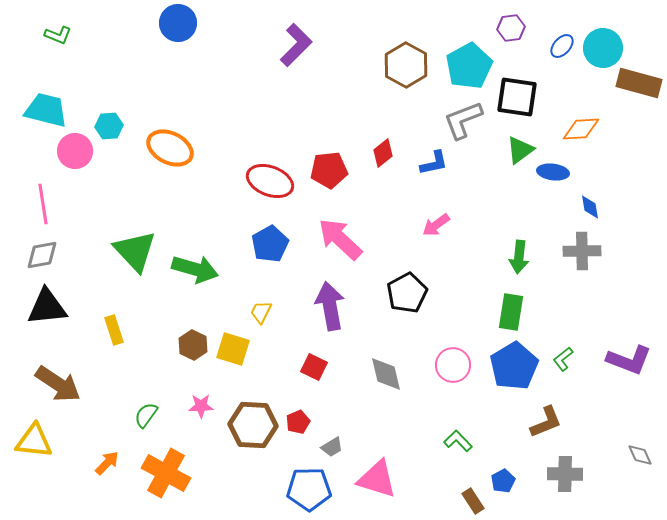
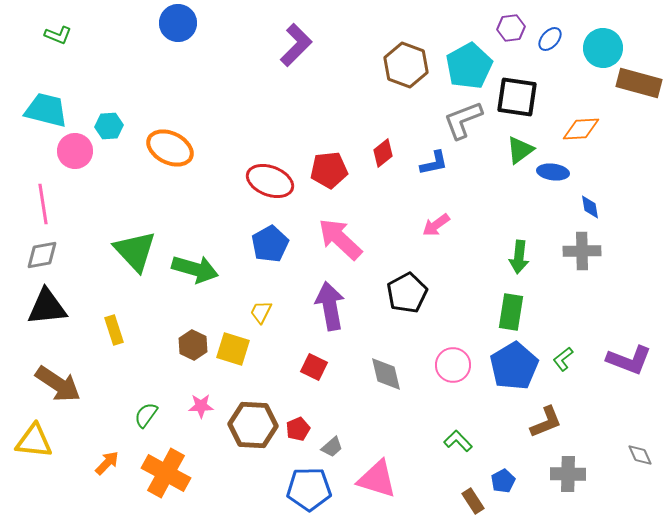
blue ellipse at (562, 46): moved 12 px left, 7 px up
brown hexagon at (406, 65): rotated 9 degrees counterclockwise
red pentagon at (298, 422): moved 7 px down
gray trapezoid at (332, 447): rotated 10 degrees counterclockwise
gray cross at (565, 474): moved 3 px right
